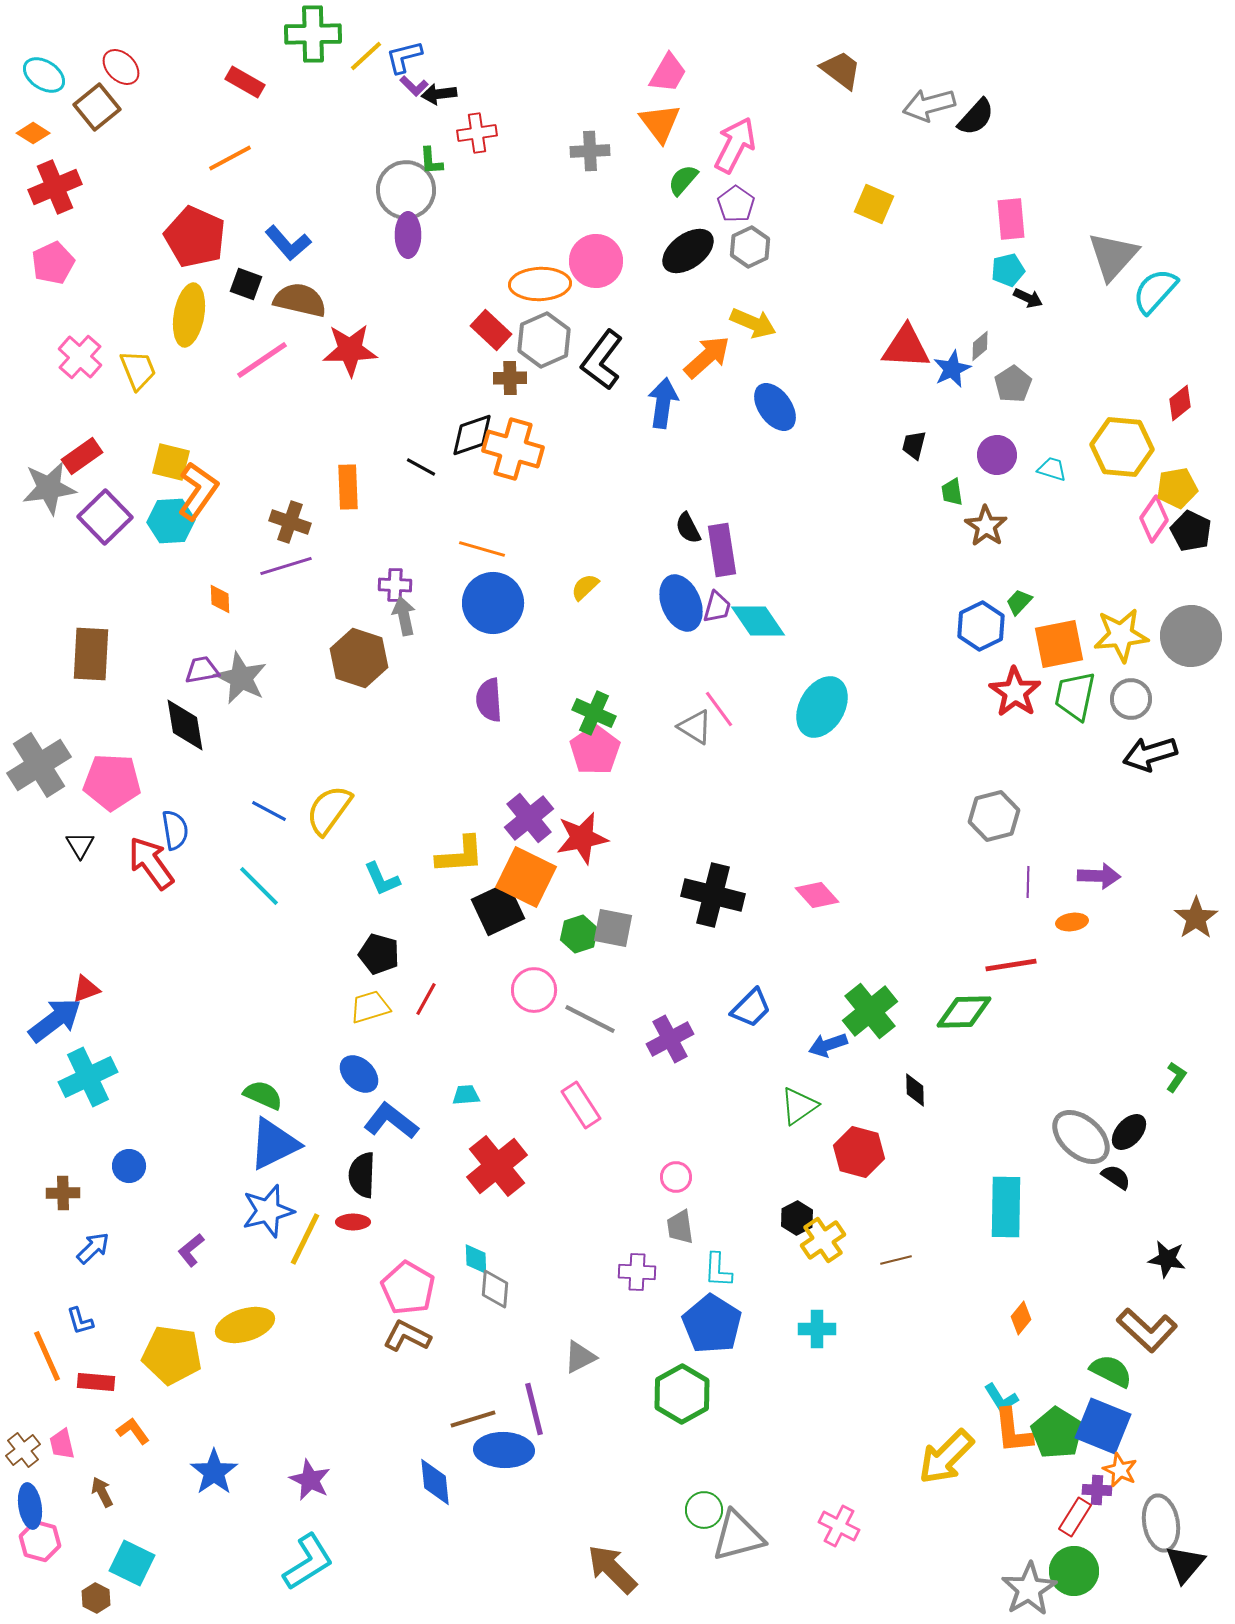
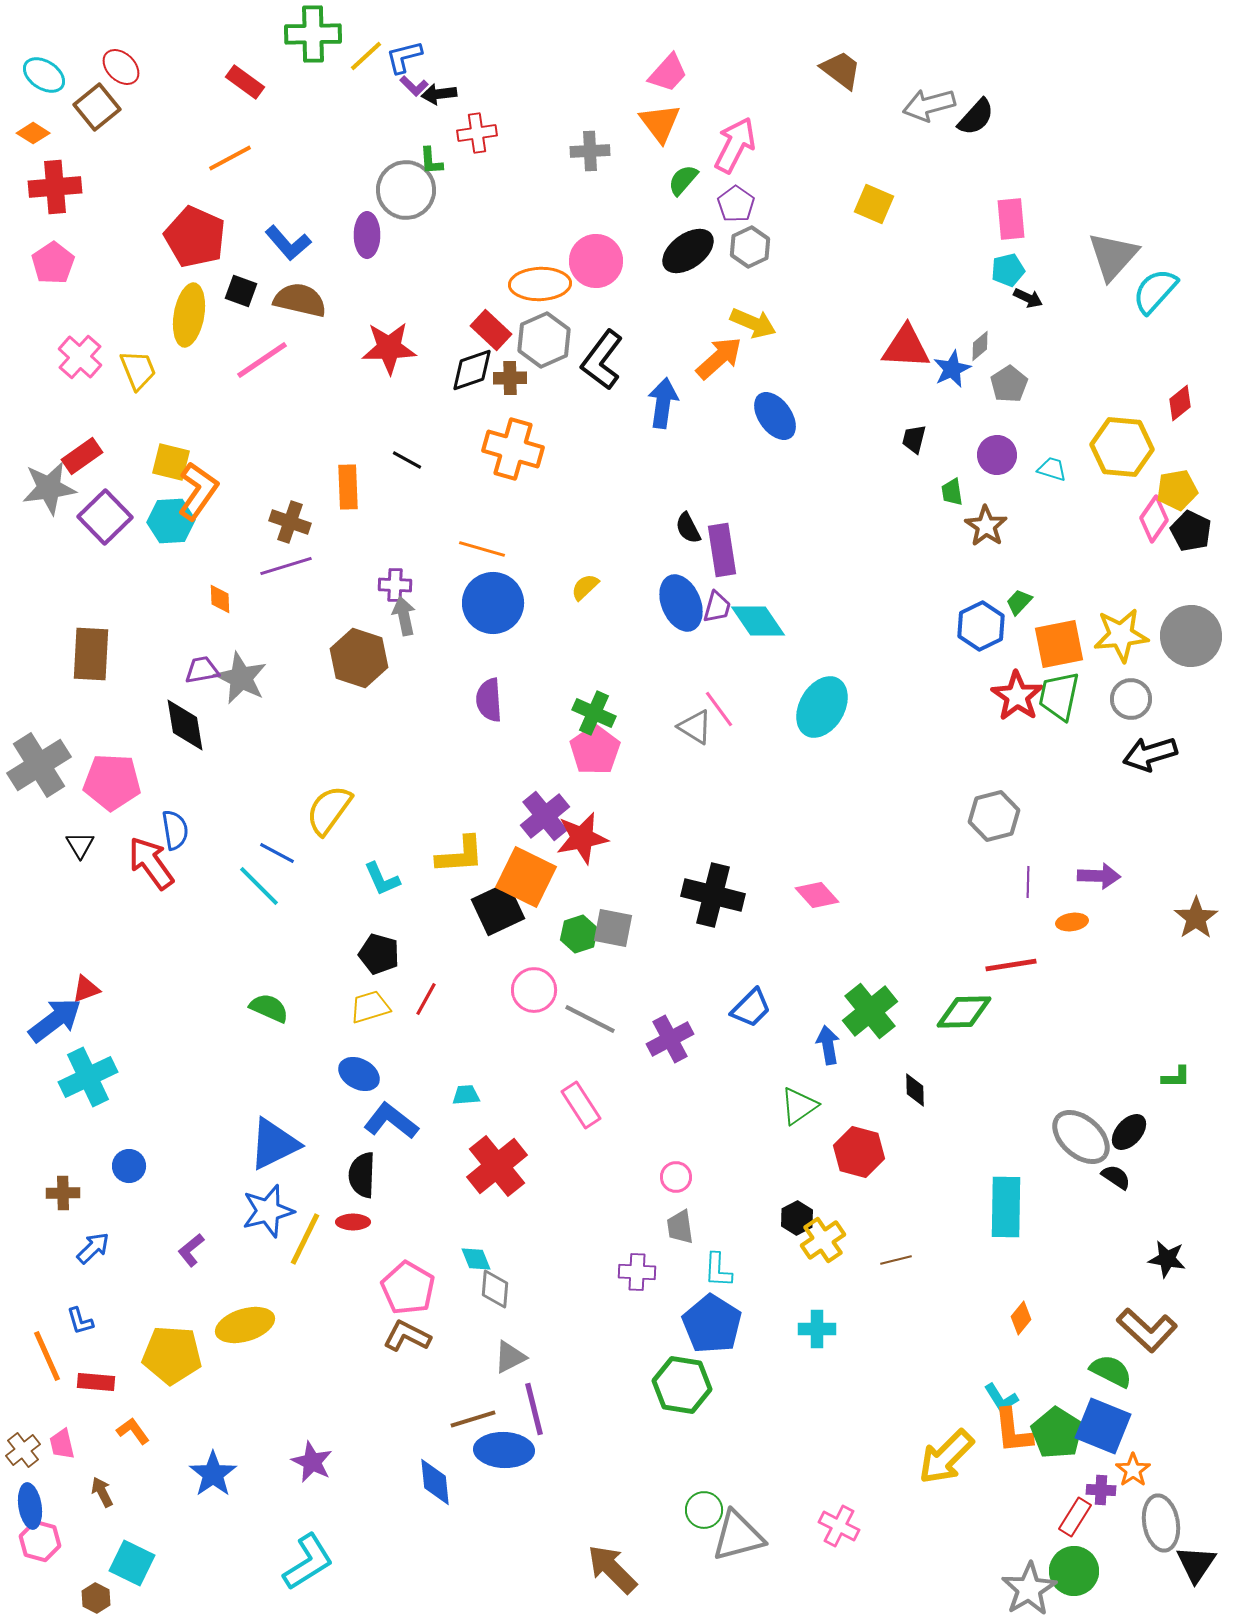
pink trapezoid at (668, 73): rotated 12 degrees clockwise
red rectangle at (245, 82): rotated 6 degrees clockwise
red cross at (55, 187): rotated 18 degrees clockwise
purple ellipse at (408, 235): moved 41 px left
pink pentagon at (53, 263): rotated 9 degrees counterclockwise
black square at (246, 284): moved 5 px left, 7 px down
red star at (350, 350): moved 39 px right, 2 px up
orange arrow at (707, 357): moved 12 px right, 1 px down
gray pentagon at (1013, 384): moved 4 px left
blue ellipse at (775, 407): moved 9 px down
black diamond at (472, 435): moved 65 px up
black trapezoid at (914, 445): moved 6 px up
black line at (421, 467): moved 14 px left, 7 px up
yellow pentagon at (1177, 488): moved 2 px down
red star at (1015, 692): moved 2 px right, 4 px down
green trapezoid at (1075, 696): moved 16 px left
blue line at (269, 811): moved 8 px right, 42 px down
purple cross at (529, 818): moved 16 px right, 2 px up
blue arrow at (828, 1045): rotated 99 degrees clockwise
blue ellipse at (359, 1074): rotated 15 degrees counterclockwise
green L-shape at (1176, 1077): rotated 56 degrees clockwise
green semicircle at (263, 1095): moved 6 px right, 87 px up
cyan diamond at (476, 1259): rotated 20 degrees counterclockwise
yellow pentagon at (172, 1355): rotated 4 degrees counterclockwise
gray triangle at (580, 1357): moved 70 px left
green hexagon at (682, 1394): moved 9 px up; rotated 22 degrees counterclockwise
orange star at (1120, 1470): moved 13 px right; rotated 12 degrees clockwise
blue star at (214, 1472): moved 1 px left, 2 px down
purple star at (310, 1480): moved 2 px right, 18 px up
purple cross at (1097, 1490): moved 4 px right
black triangle at (1185, 1564): moved 11 px right; rotated 6 degrees counterclockwise
